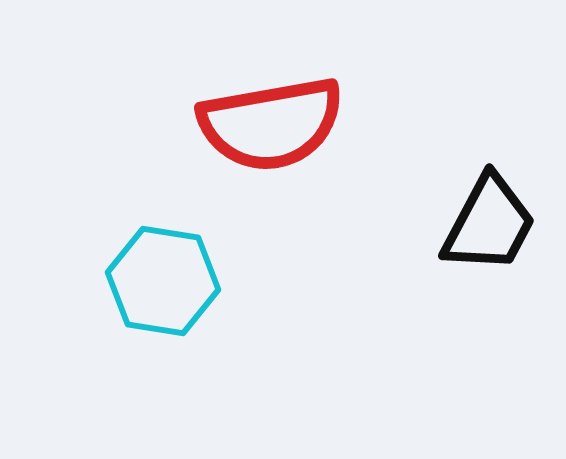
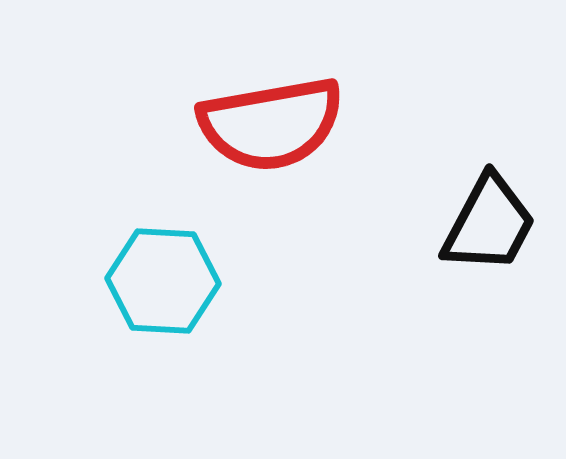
cyan hexagon: rotated 6 degrees counterclockwise
